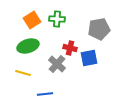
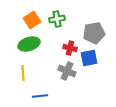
green cross: rotated 14 degrees counterclockwise
gray pentagon: moved 5 px left, 4 px down
green ellipse: moved 1 px right, 2 px up
gray cross: moved 10 px right, 7 px down; rotated 18 degrees counterclockwise
yellow line: rotated 70 degrees clockwise
blue line: moved 5 px left, 2 px down
